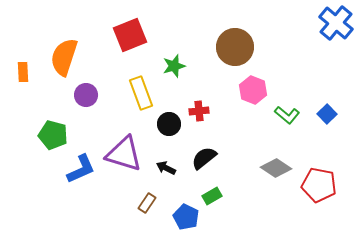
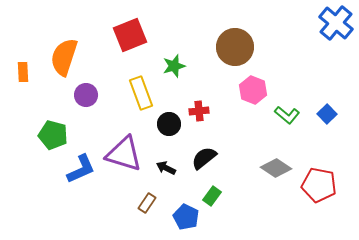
green rectangle: rotated 24 degrees counterclockwise
